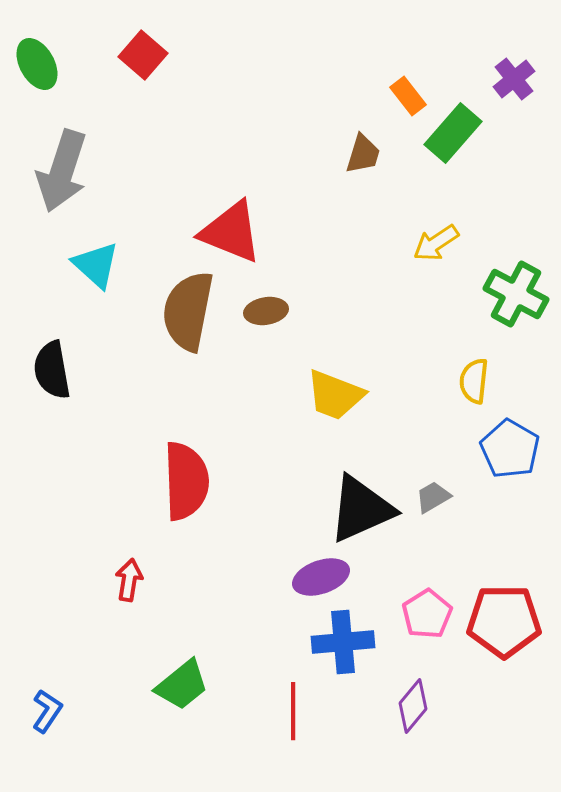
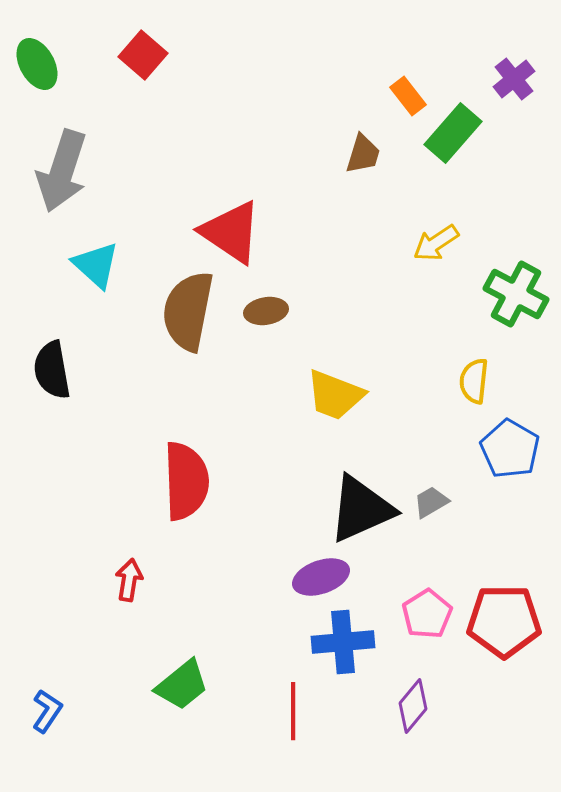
red triangle: rotated 12 degrees clockwise
gray trapezoid: moved 2 px left, 5 px down
